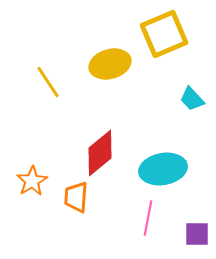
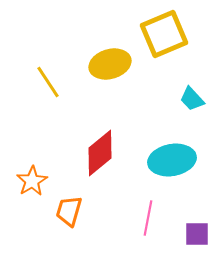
cyan ellipse: moved 9 px right, 9 px up
orange trapezoid: moved 7 px left, 14 px down; rotated 12 degrees clockwise
